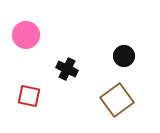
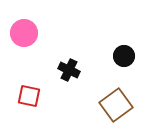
pink circle: moved 2 px left, 2 px up
black cross: moved 2 px right, 1 px down
brown square: moved 1 px left, 5 px down
